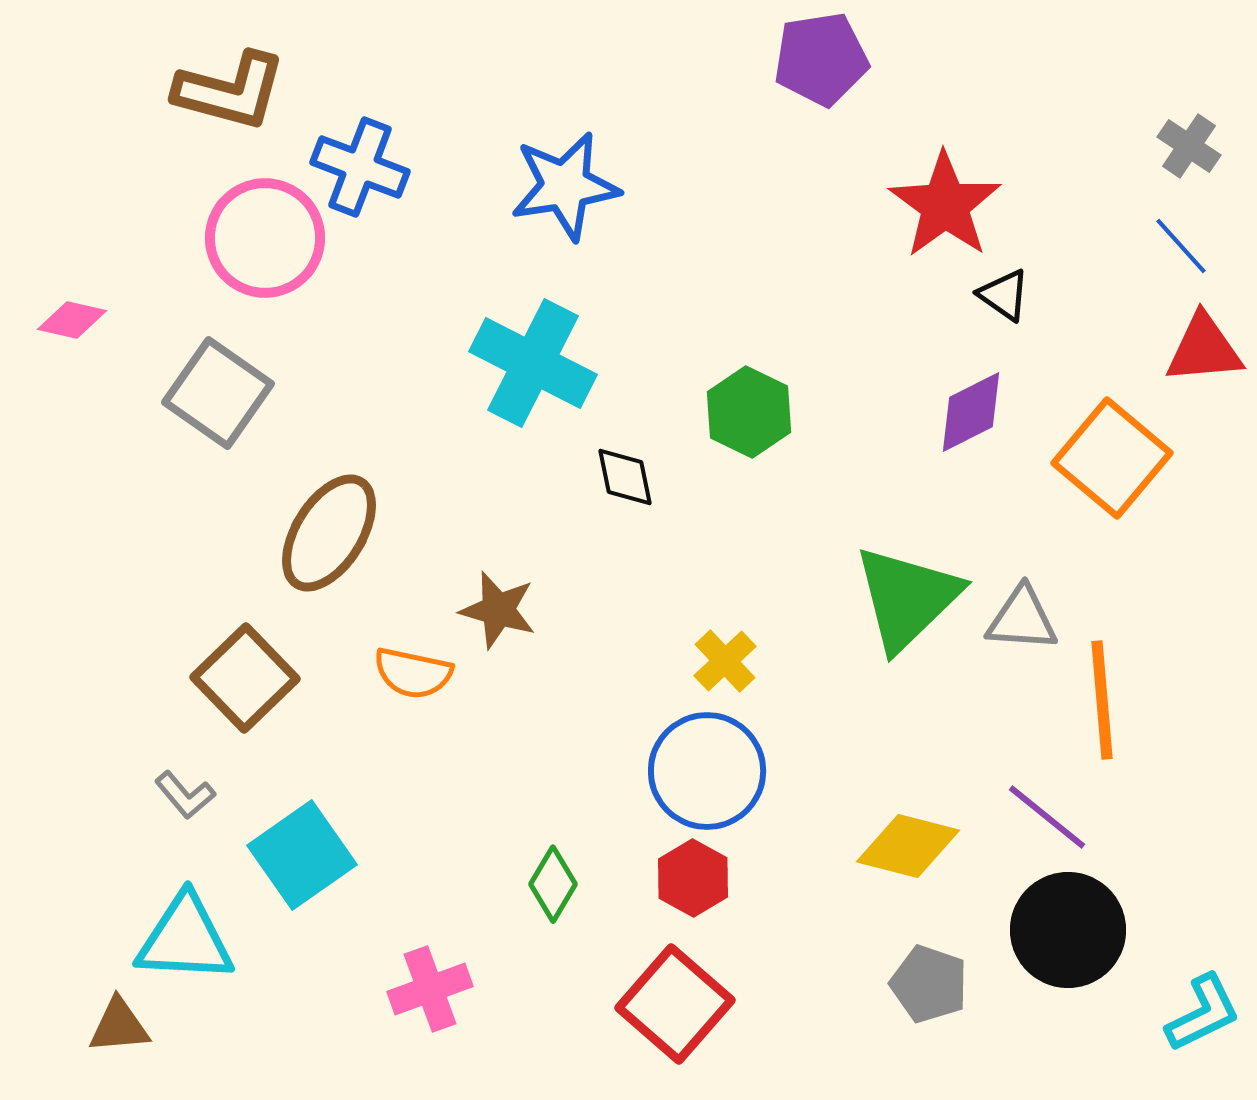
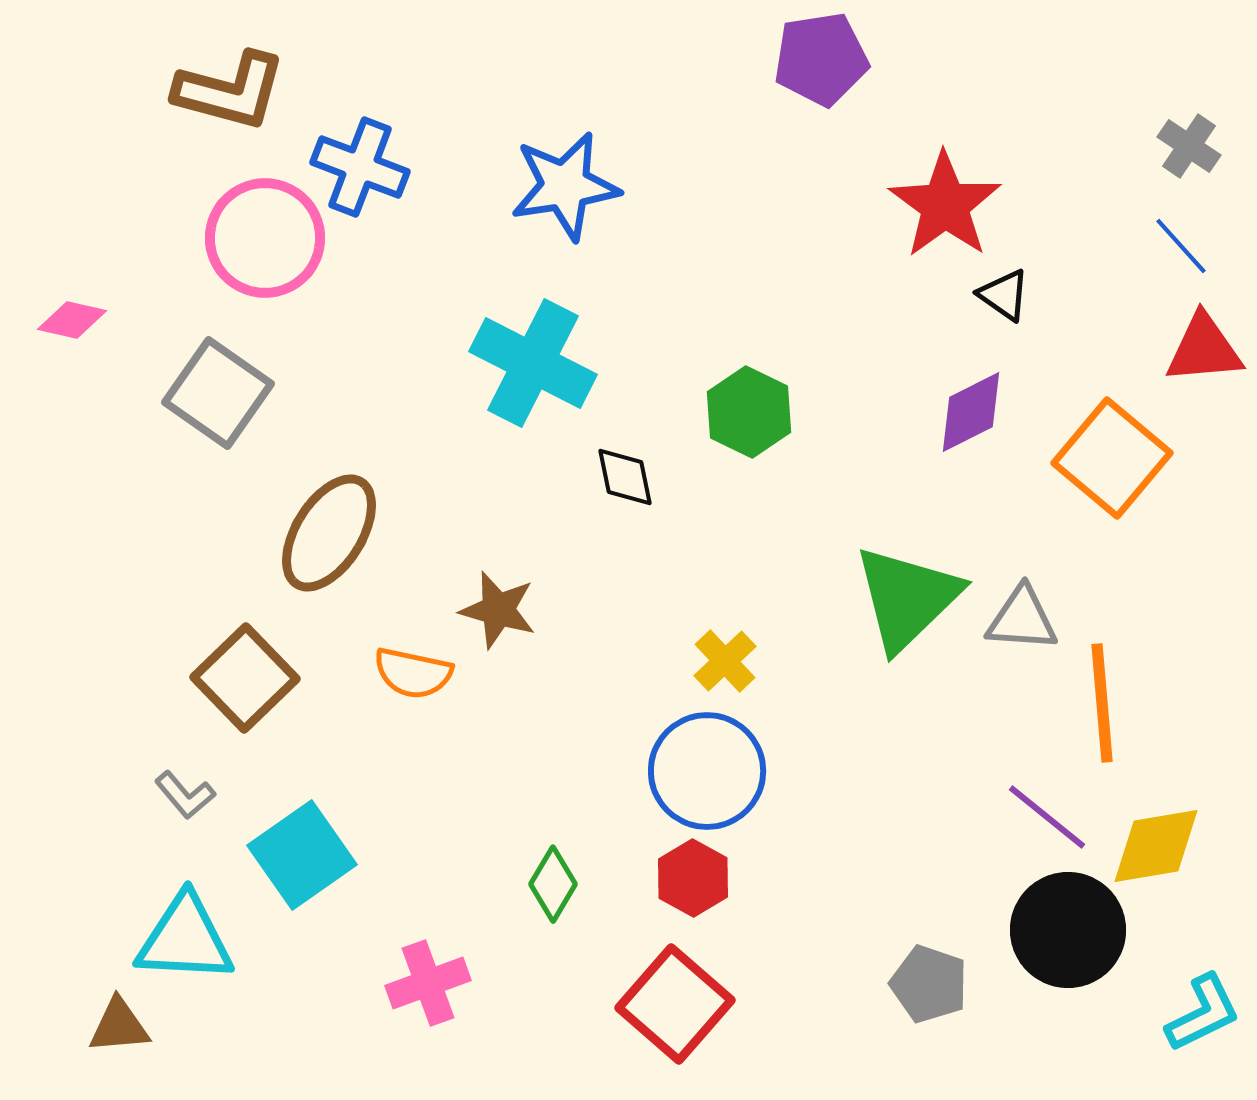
orange line: moved 3 px down
yellow diamond: moved 248 px right; rotated 24 degrees counterclockwise
pink cross: moved 2 px left, 6 px up
